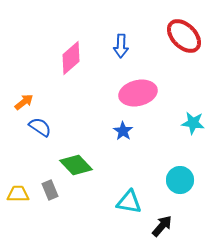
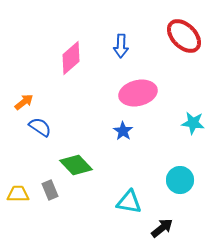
black arrow: moved 2 px down; rotated 10 degrees clockwise
